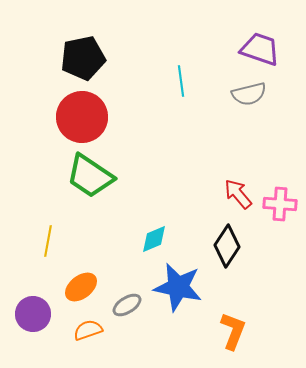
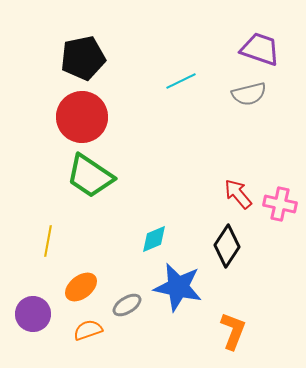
cyan line: rotated 72 degrees clockwise
pink cross: rotated 8 degrees clockwise
